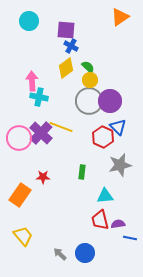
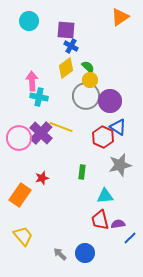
gray circle: moved 3 px left, 5 px up
blue triangle: rotated 12 degrees counterclockwise
red star: moved 1 px left, 1 px down; rotated 16 degrees counterclockwise
blue line: rotated 56 degrees counterclockwise
